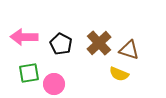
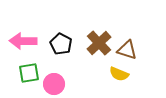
pink arrow: moved 1 px left, 4 px down
brown triangle: moved 2 px left
